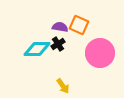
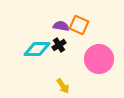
purple semicircle: moved 1 px right, 1 px up
black cross: moved 1 px right, 1 px down
pink circle: moved 1 px left, 6 px down
